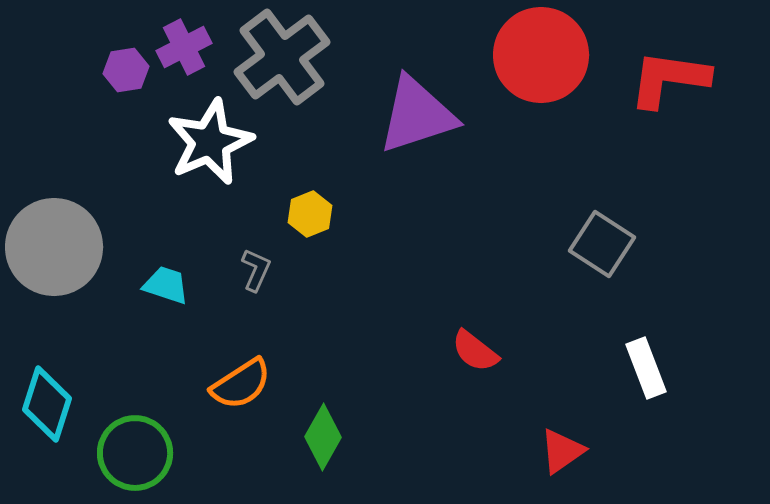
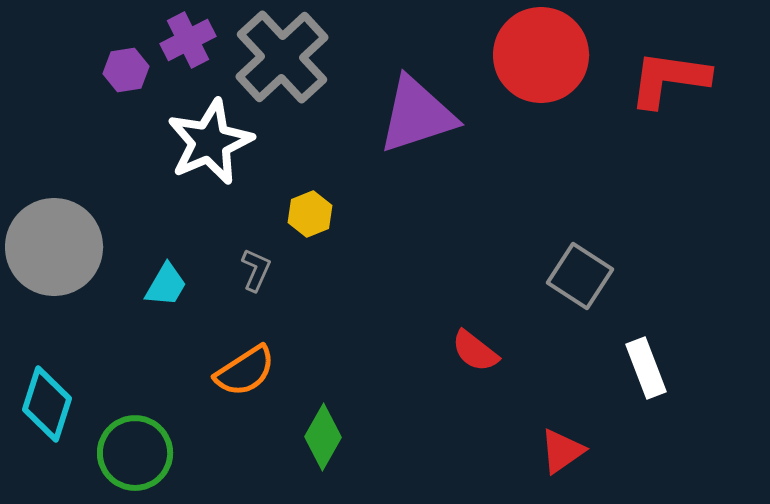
purple cross: moved 4 px right, 7 px up
gray cross: rotated 6 degrees counterclockwise
gray square: moved 22 px left, 32 px down
cyan trapezoid: rotated 102 degrees clockwise
orange semicircle: moved 4 px right, 13 px up
